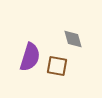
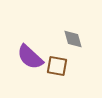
purple semicircle: rotated 116 degrees clockwise
